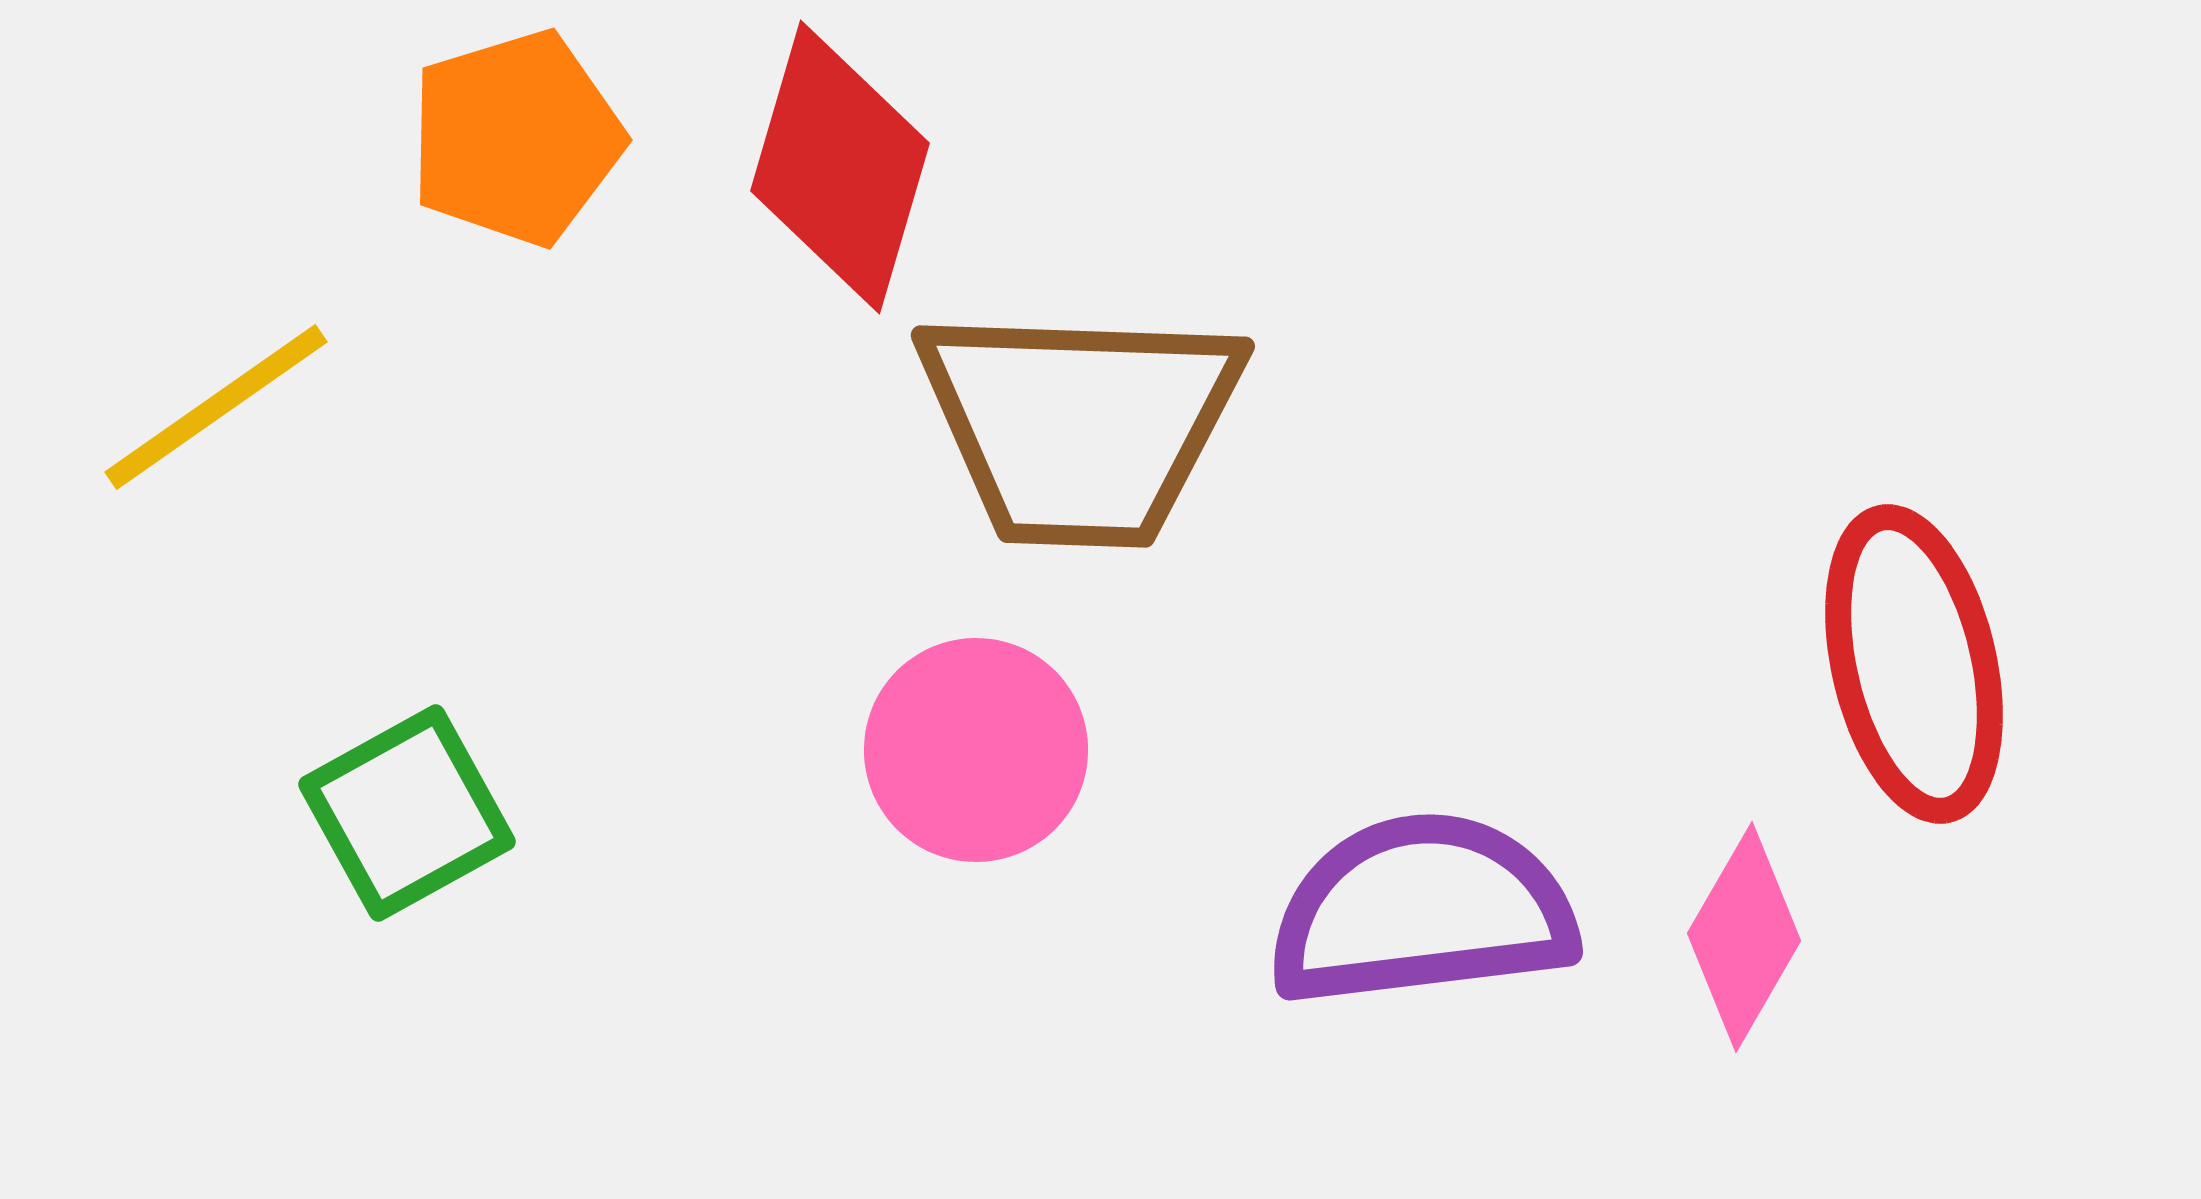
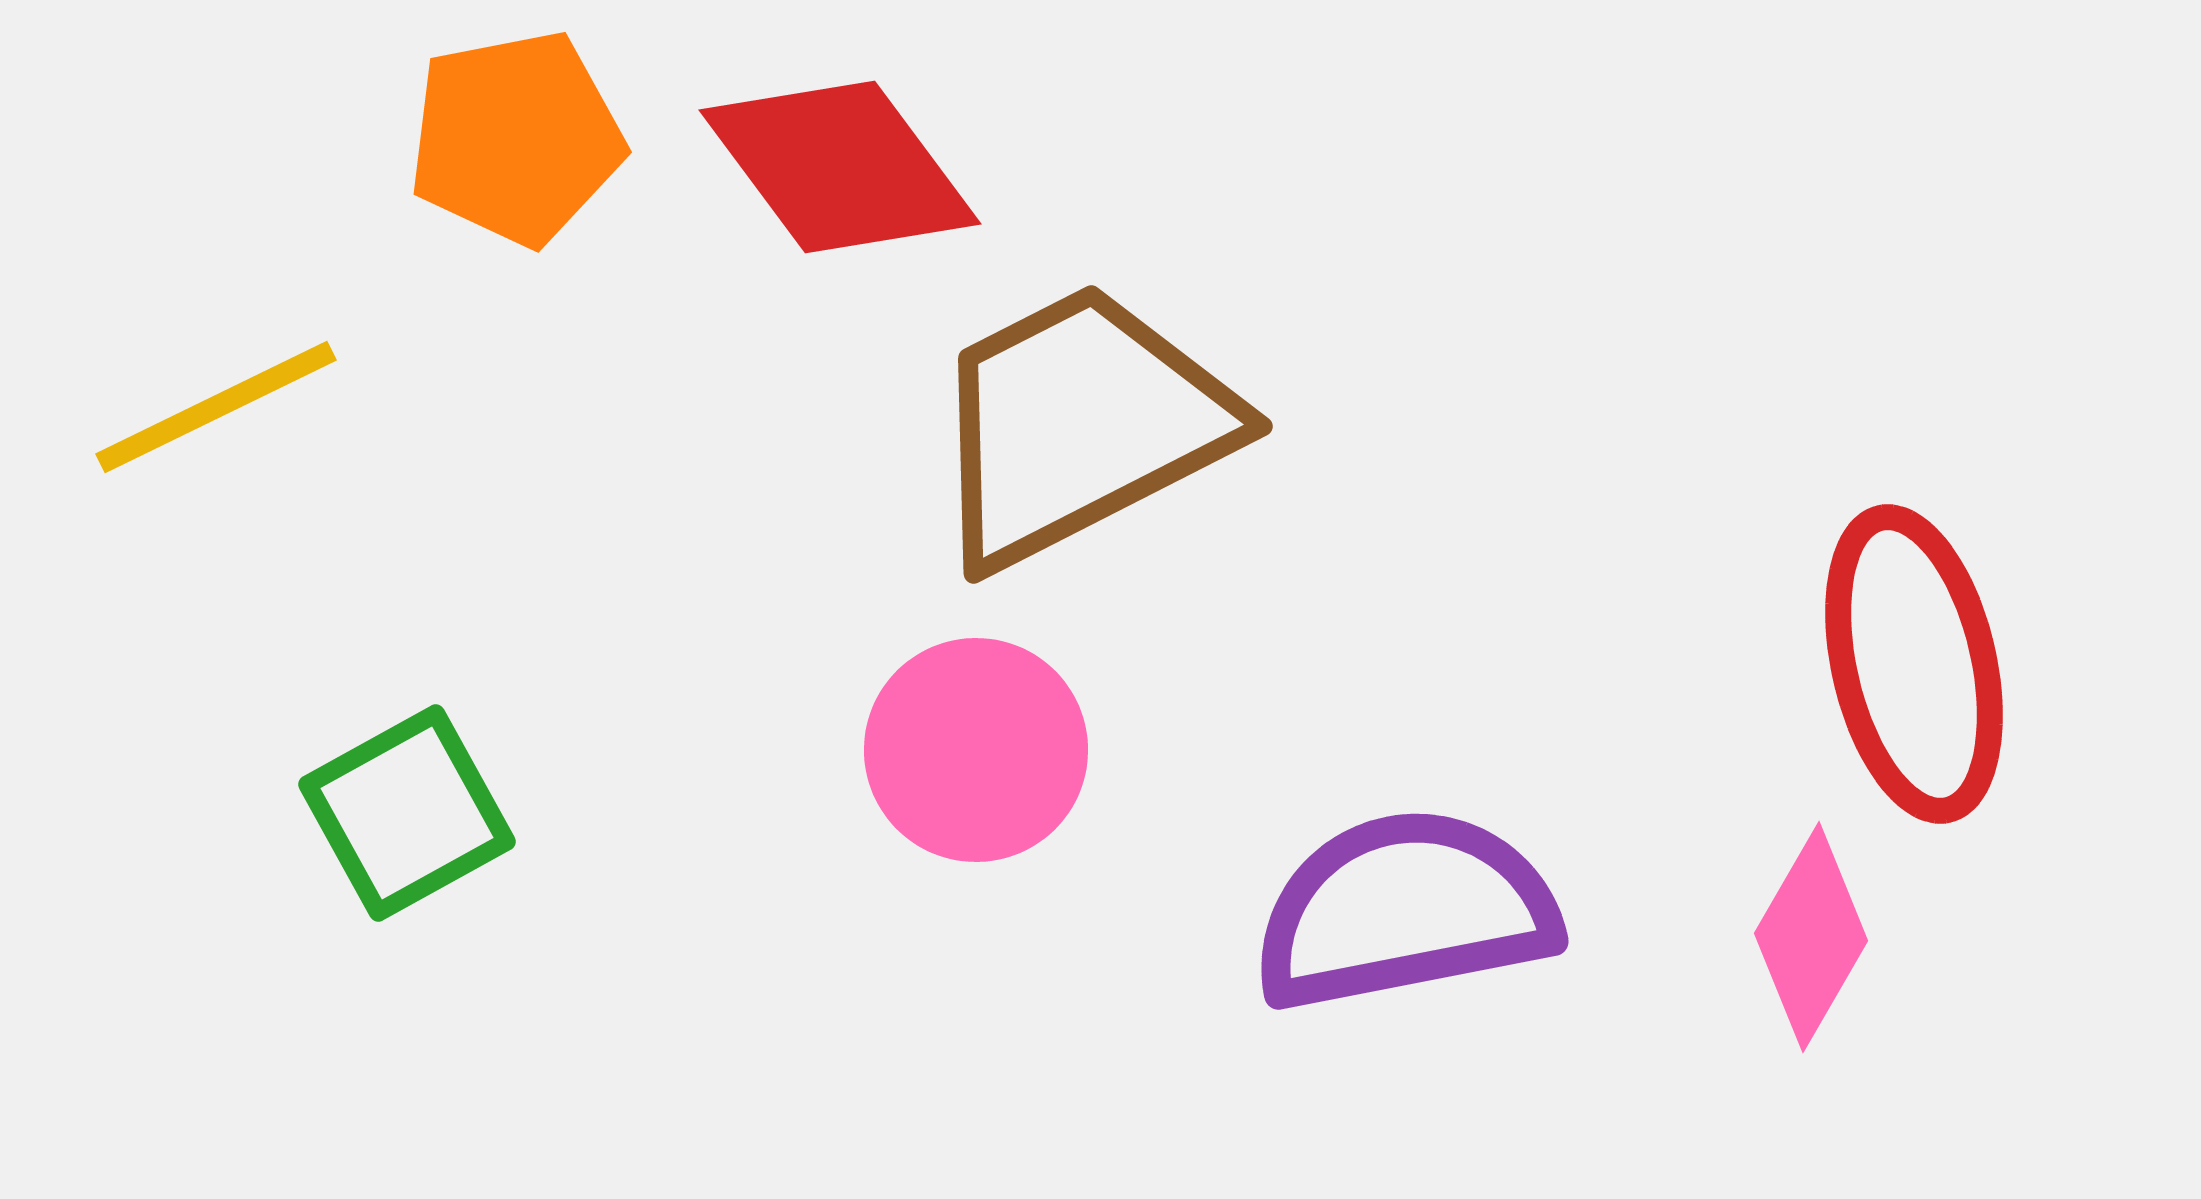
orange pentagon: rotated 6 degrees clockwise
red diamond: rotated 53 degrees counterclockwise
yellow line: rotated 9 degrees clockwise
brown trapezoid: rotated 151 degrees clockwise
purple semicircle: moved 17 px left; rotated 4 degrees counterclockwise
pink diamond: moved 67 px right
